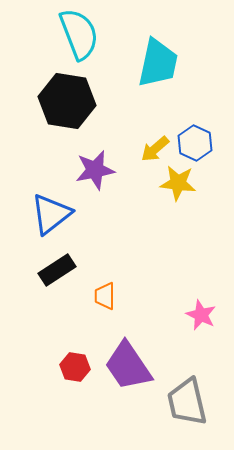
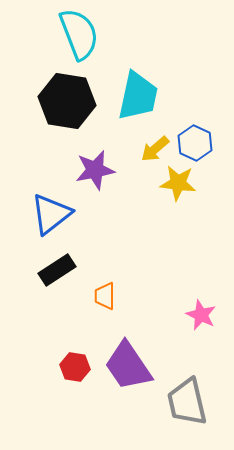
cyan trapezoid: moved 20 px left, 33 px down
